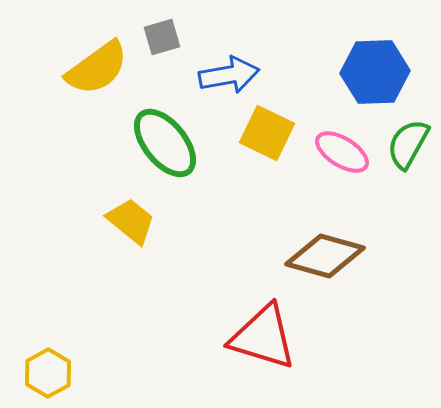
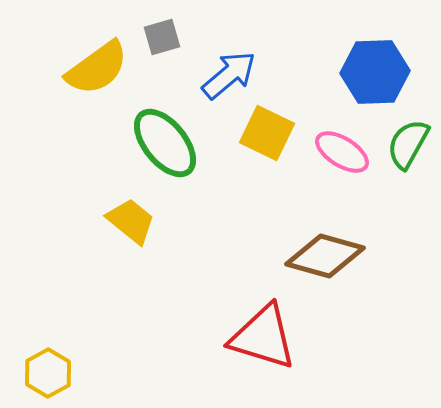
blue arrow: rotated 30 degrees counterclockwise
